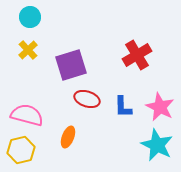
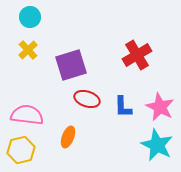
pink semicircle: rotated 8 degrees counterclockwise
